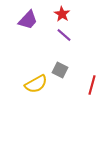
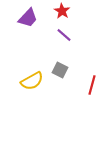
red star: moved 3 px up
purple trapezoid: moved 2 px up
yellow semicircle: moved 4 px left, 3 px up
